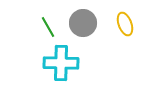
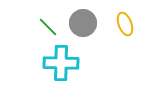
green line: rotated 15 degrees counterclockwise
